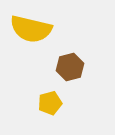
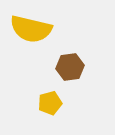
brown hexagon: rotated 8 degrees clockwise
